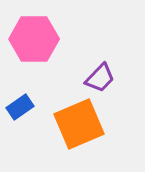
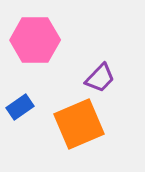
pink hexagon: moved 1 px right, 1 px down
